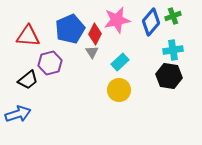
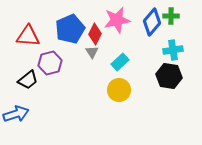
green cross: moved 2 px left; rotated 21 degrees clockwise
blue diamond: moved 1 px right
blue arrow: moved 2 px left
